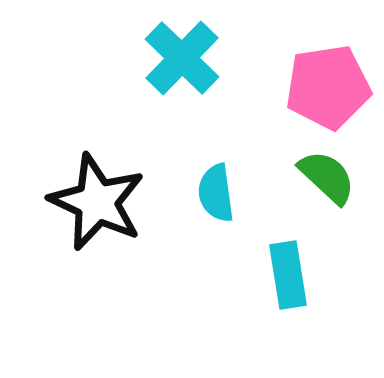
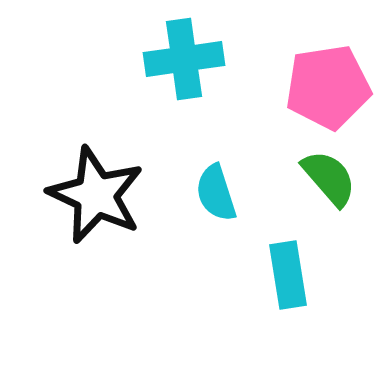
cyan cross: moved 2 px right, 1 px down; rotated 38 degrees clockwise
green semicircle: moved 2 px right, 1 px down; rotated 6 degrees clockwise
cyan semicircle: rotated 10 degrees counterclockwise
black star: moved 1 px left, 7 px up
